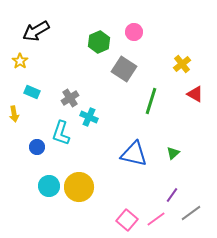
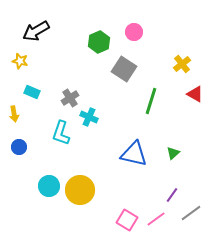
yellow star: rotated 21 degrees counterclockwise
blue circle: moved 18 px left
yellow circle: moved 1 px right, 3 px down
pink square: rotated 10 degrees counterclockwise
